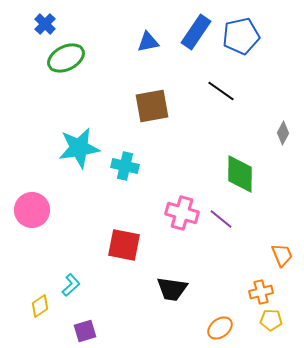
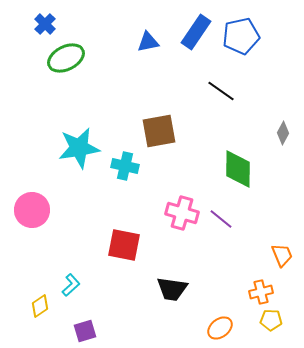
brown square: moved 7 px right, 25 px down
green diamond: moved 2 px left, 5 px up
